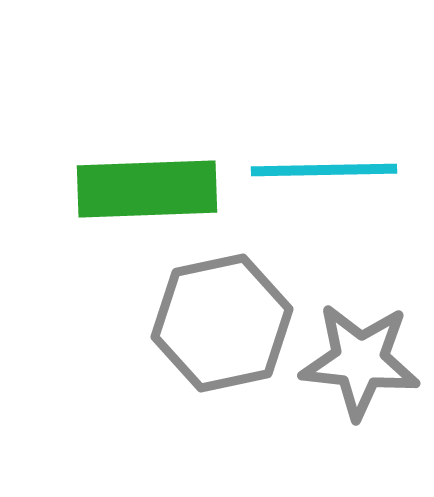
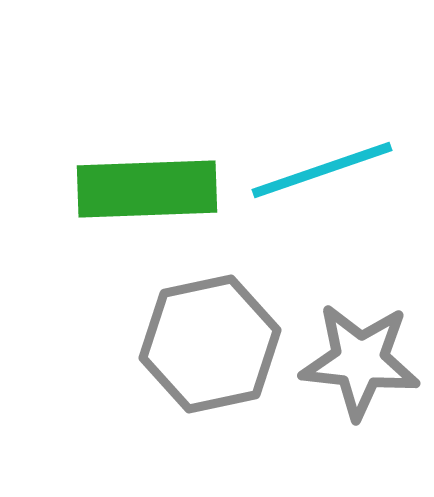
cyan line: moved 2 px left; rotated 18 degrees counterclockwise
gray hexagon: moved 12 px left, 21 px down
